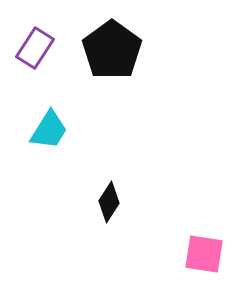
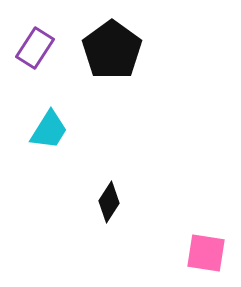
pink square: moved 2 px right, 1 px up
